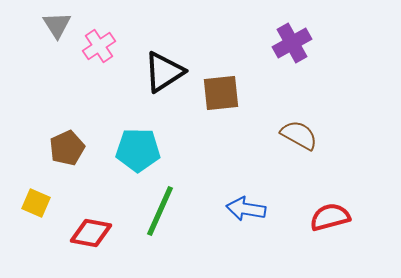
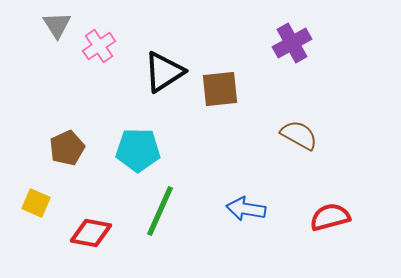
brown square: moved 1 px left, 4 px up
